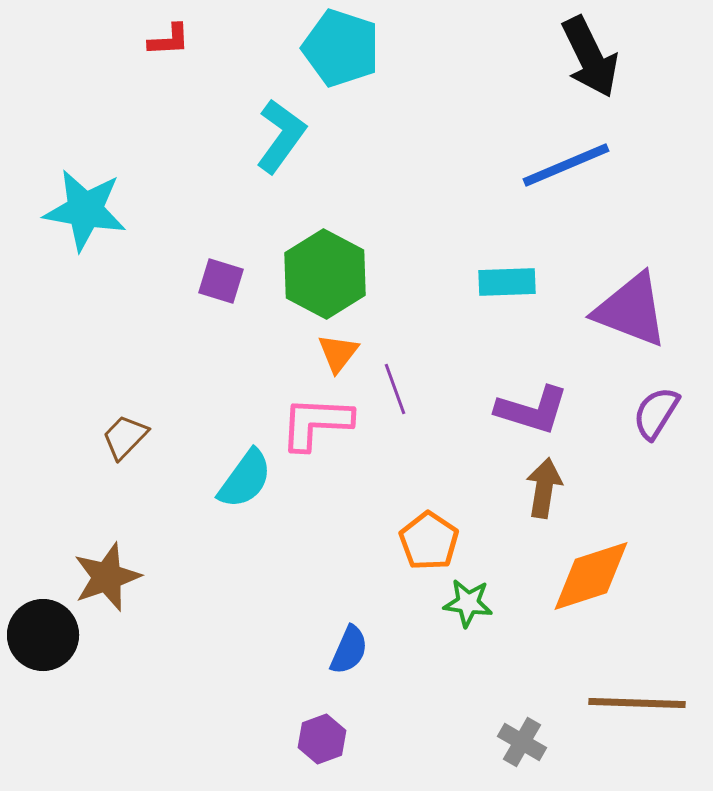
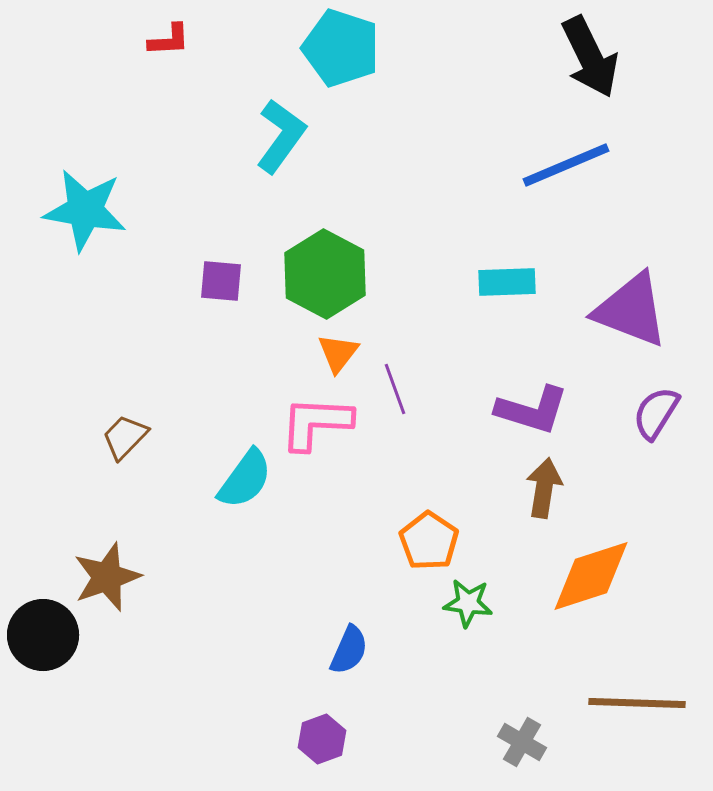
purple square: rotated 12 degrees counterclockwise
